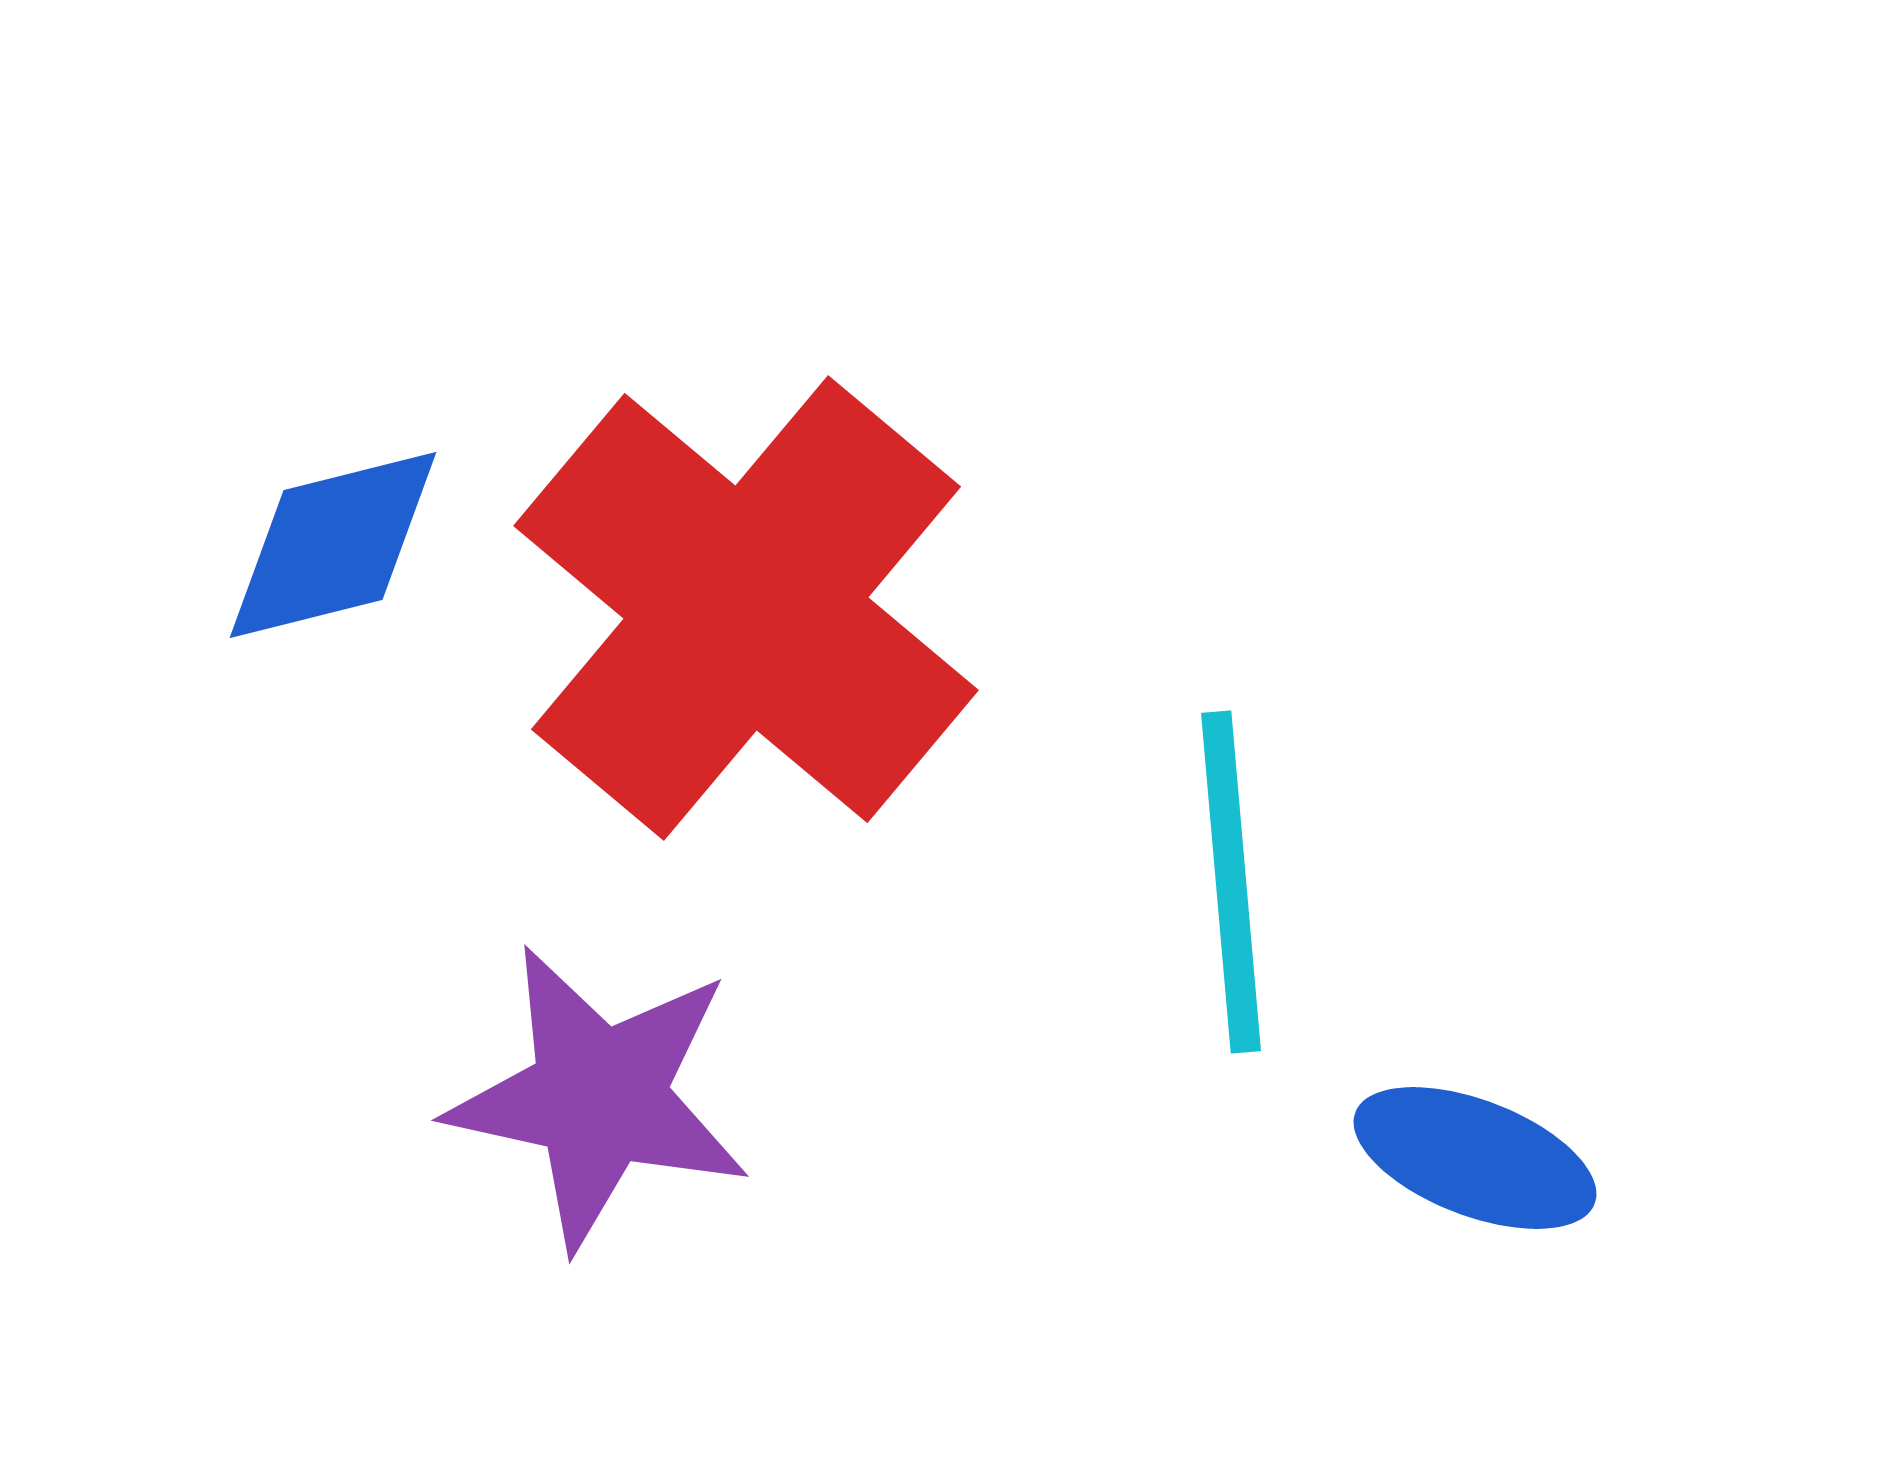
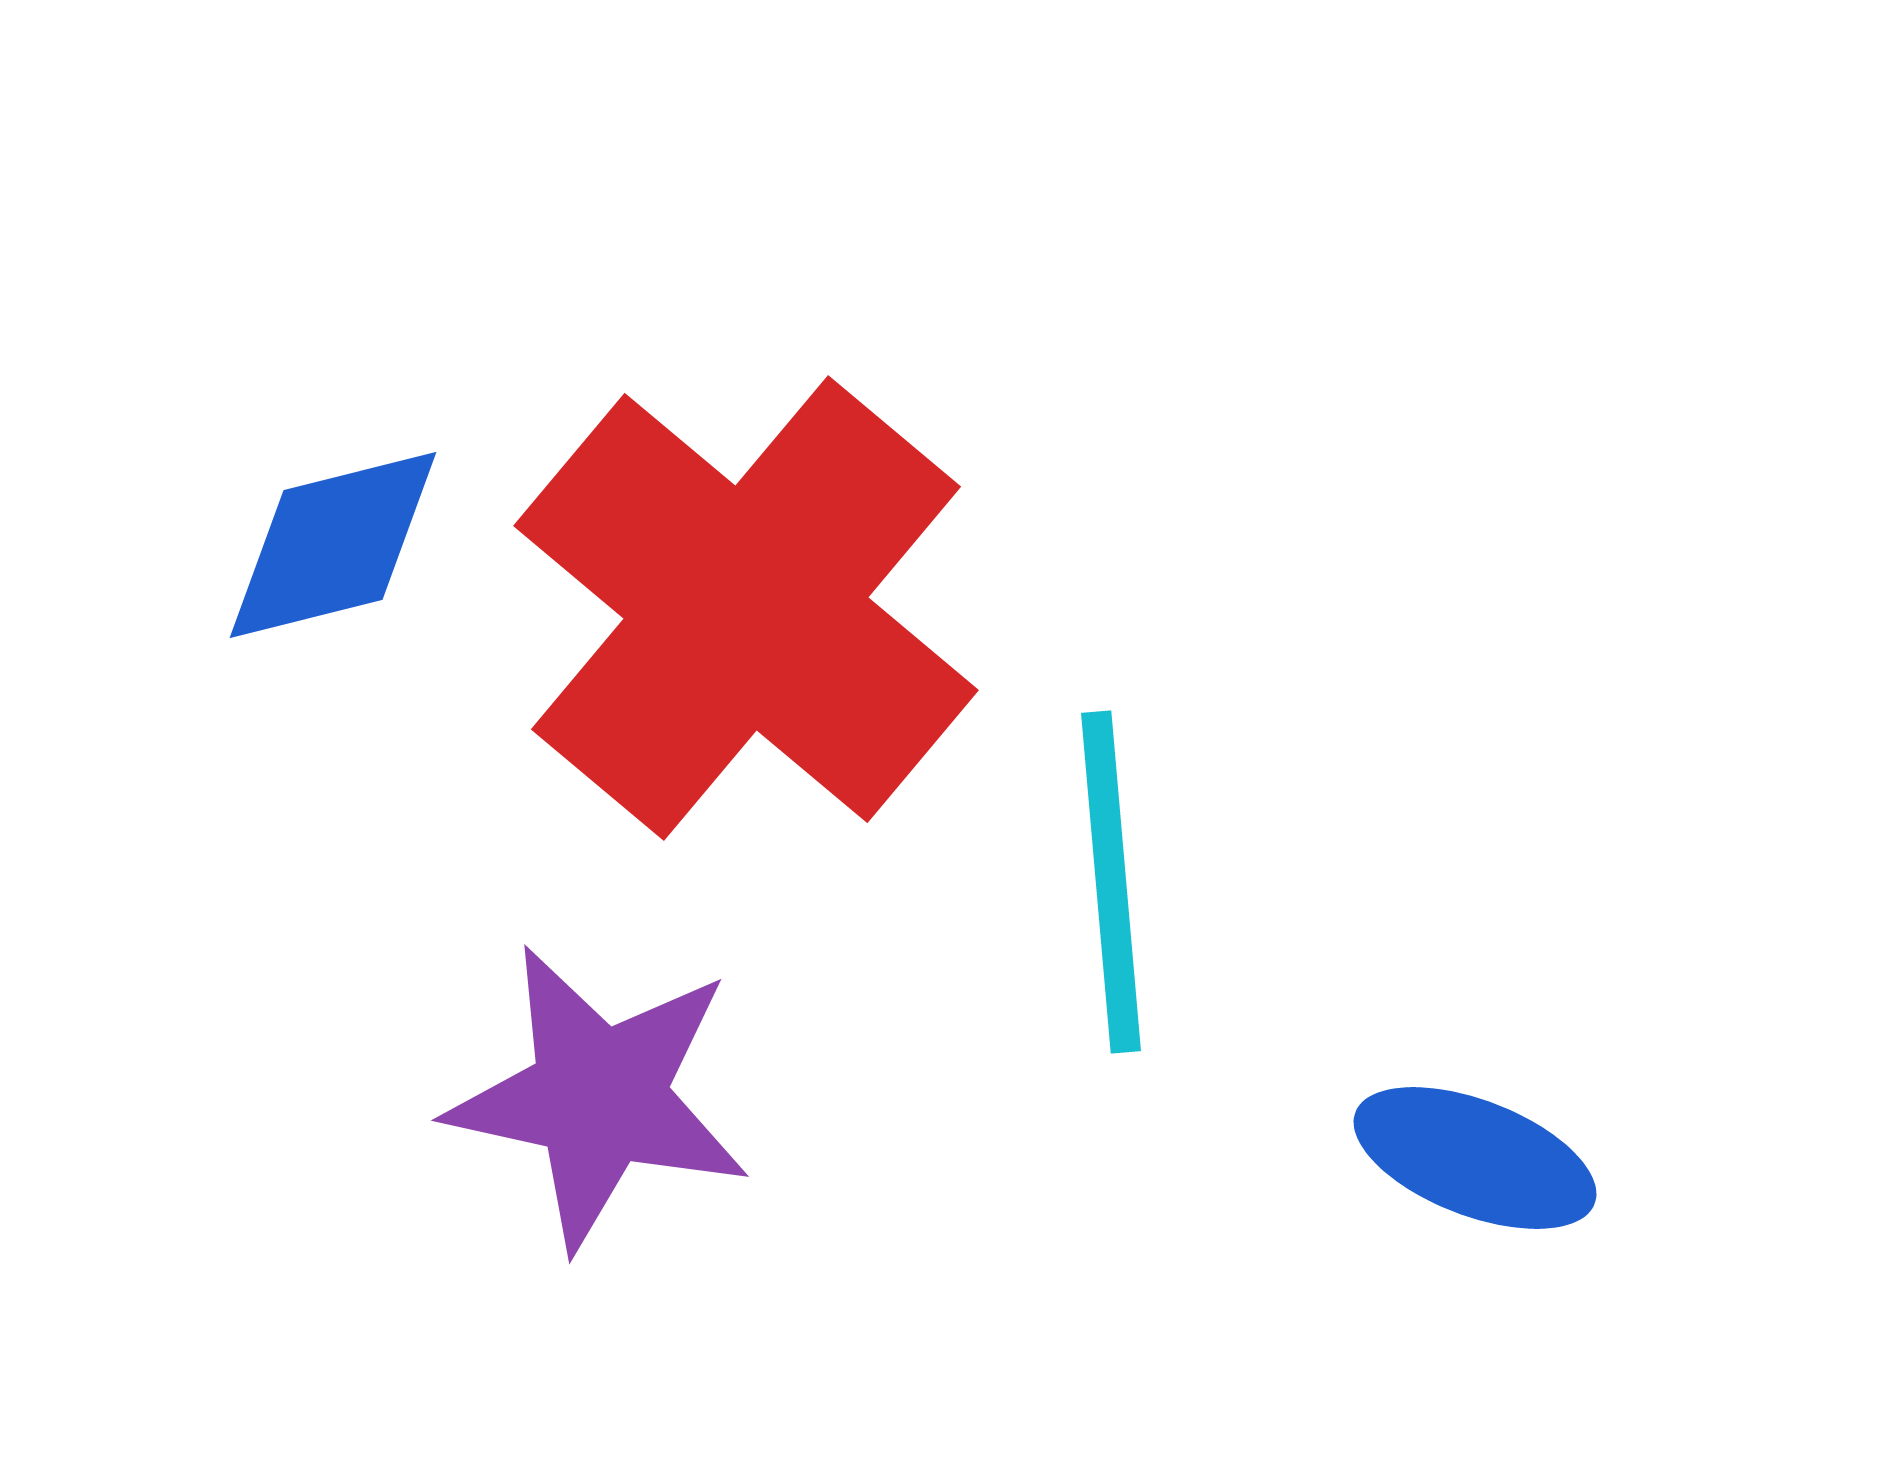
cyan line: moved 120 px left
